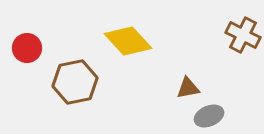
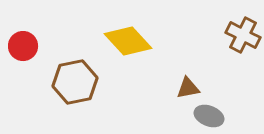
red circle: moved 4 px left, 2 px up
gray ellipse: rotated 44 degrees clockwise
